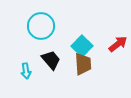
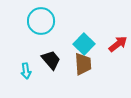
cyan circle: moved 5 px up
cyan square: moved 2 px right, 2 px up
